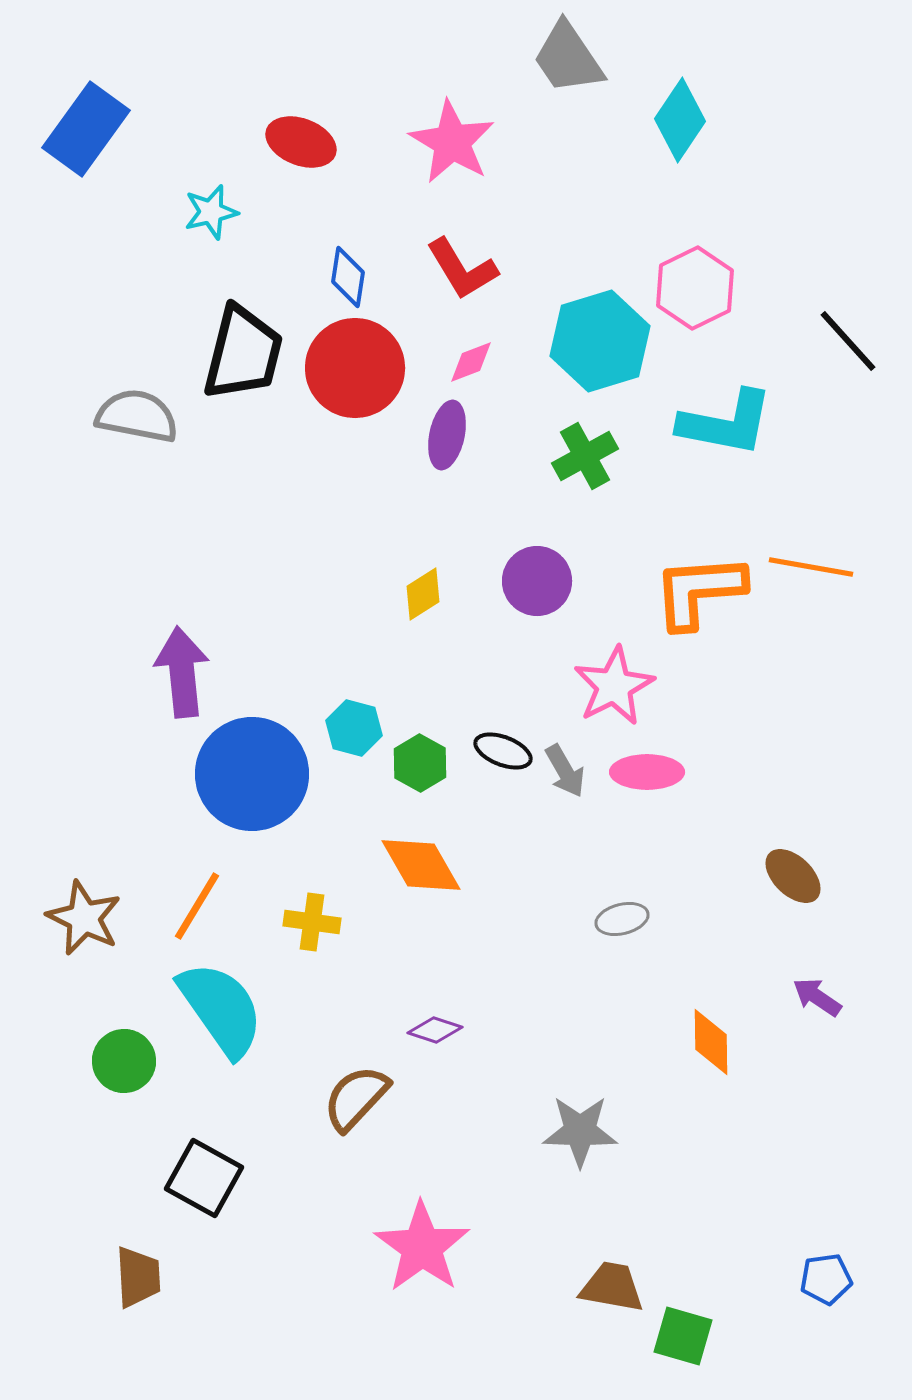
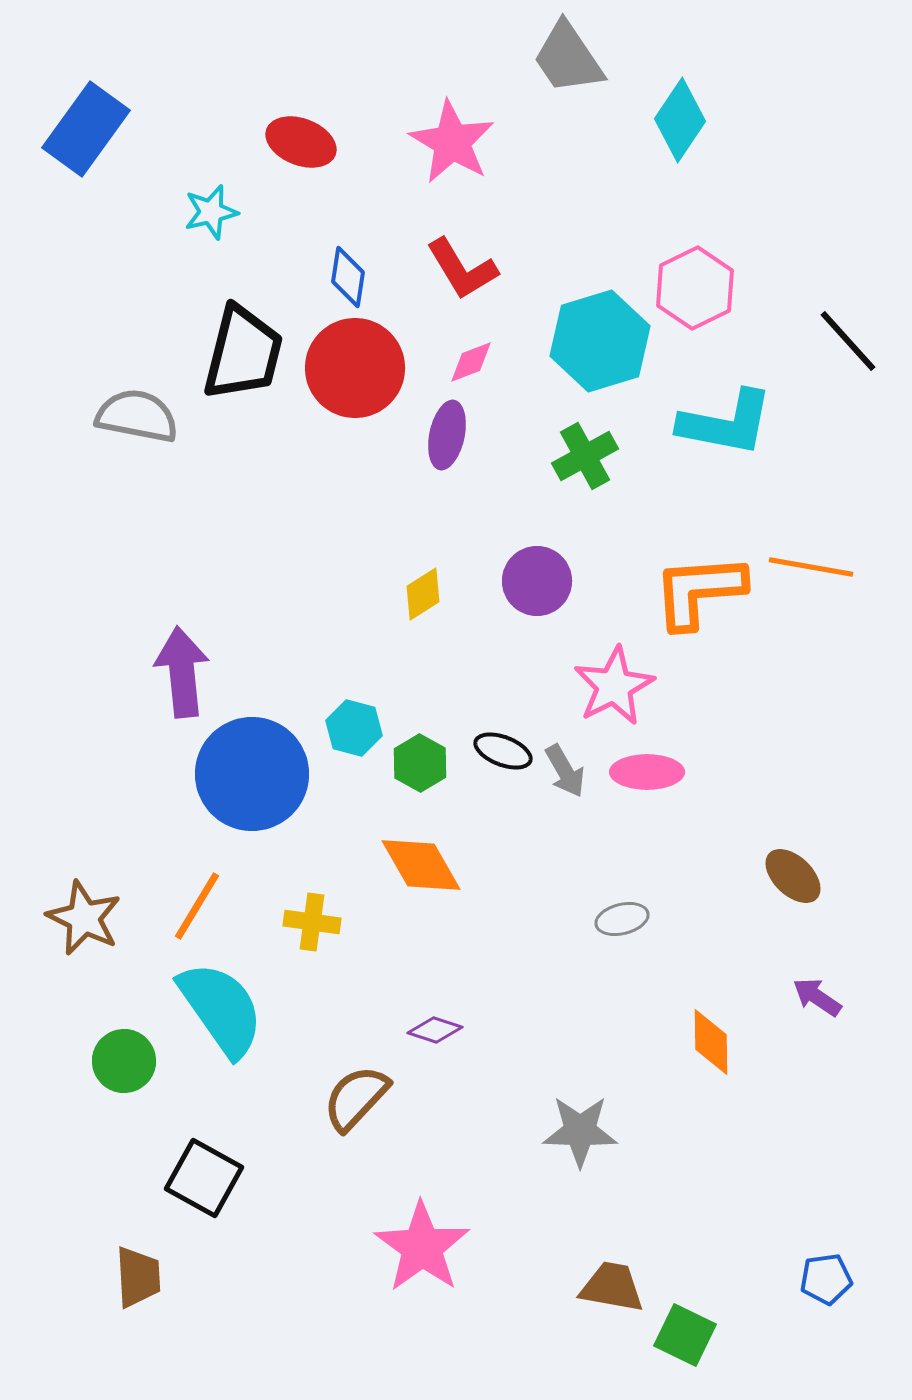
green square at (683, 1336): moved 2 px right, 1 px up; rotated 10 degrees clockwise
